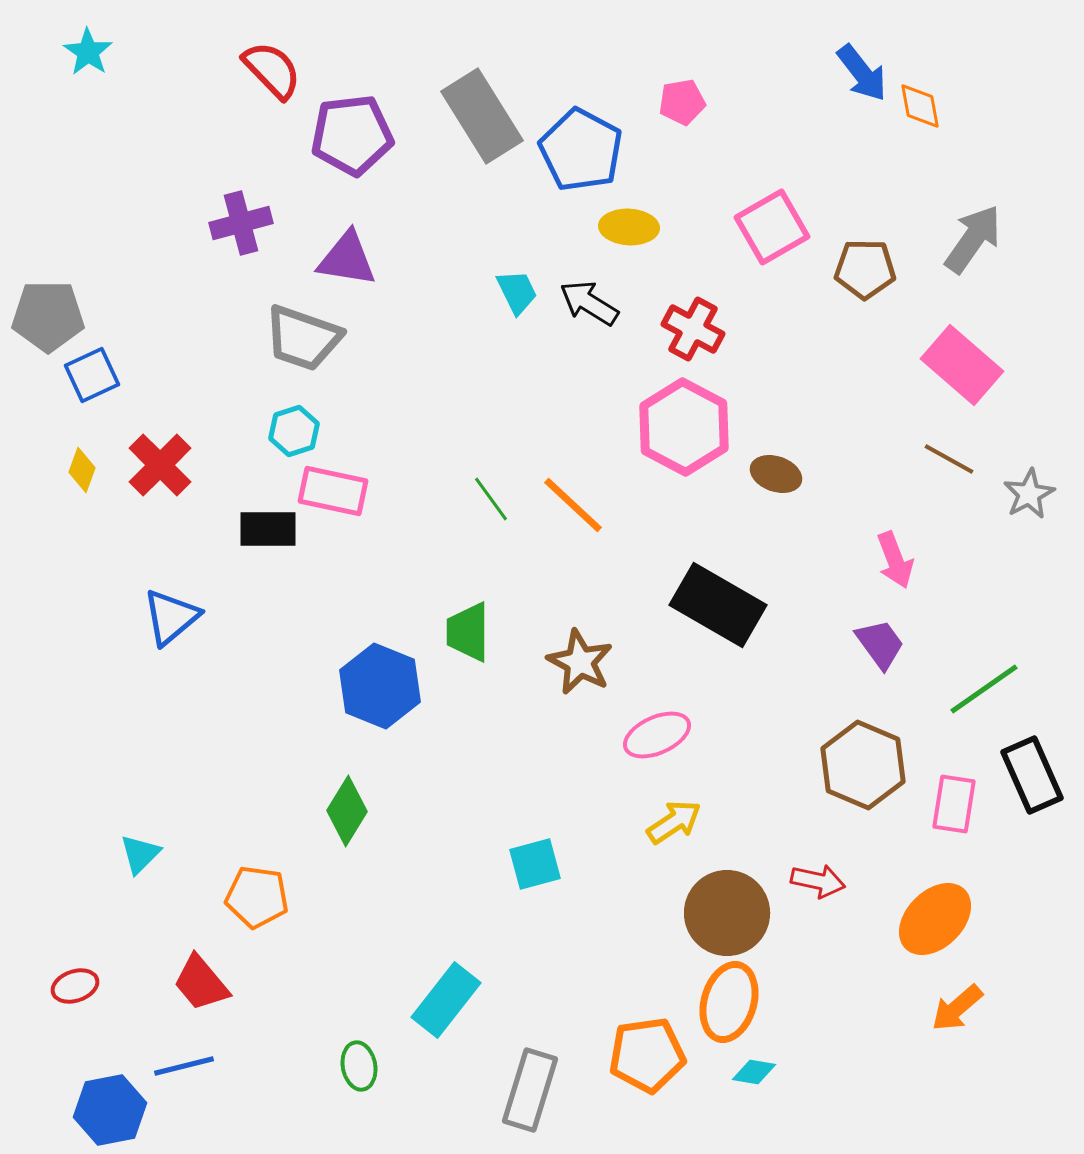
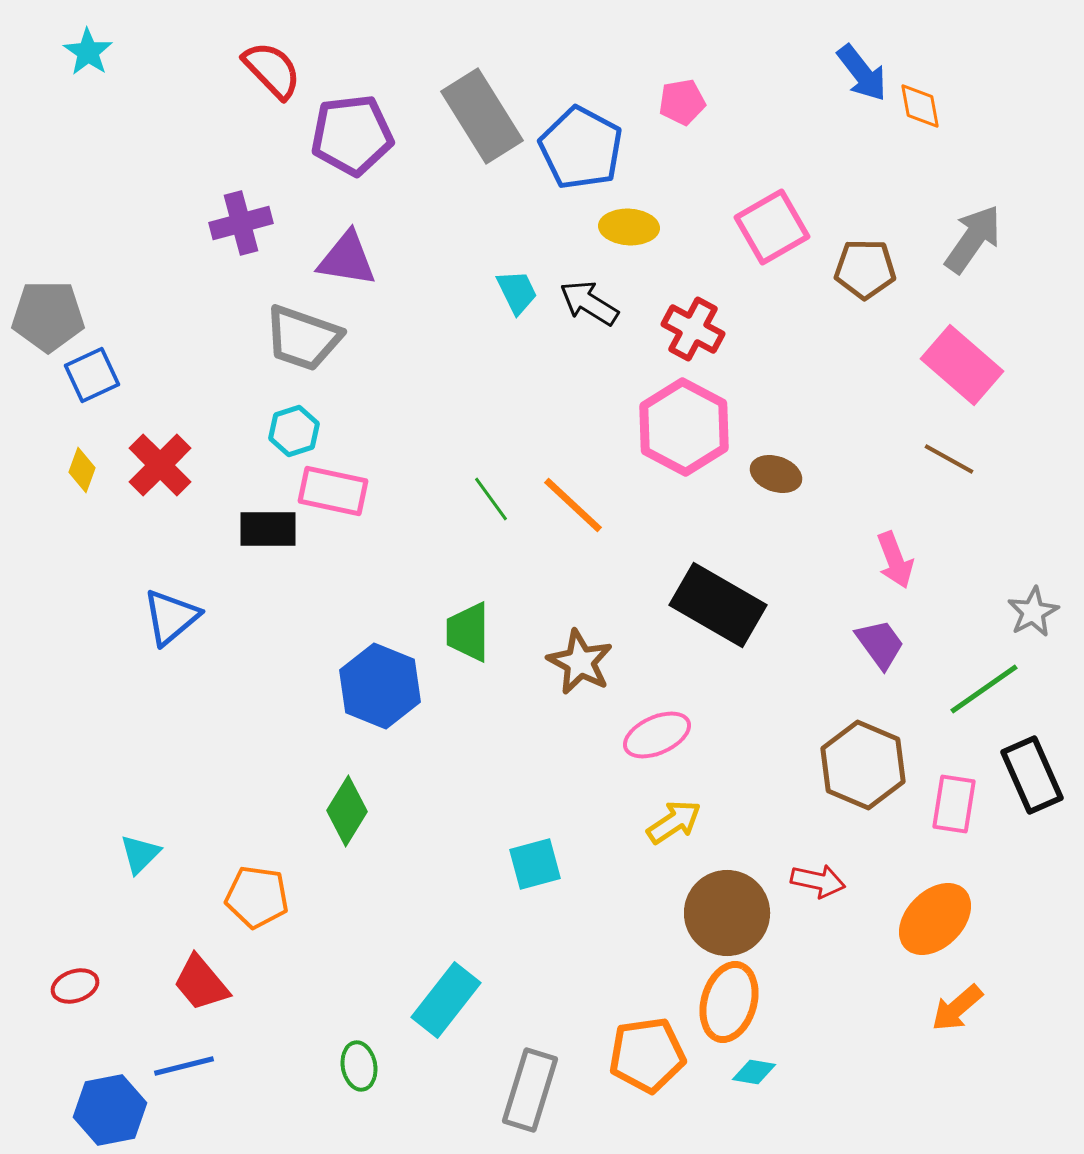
blue pentagon at (581, 150): moved 2 px up
gray star at (1029, 494): moved 4 px right, 118 px down
